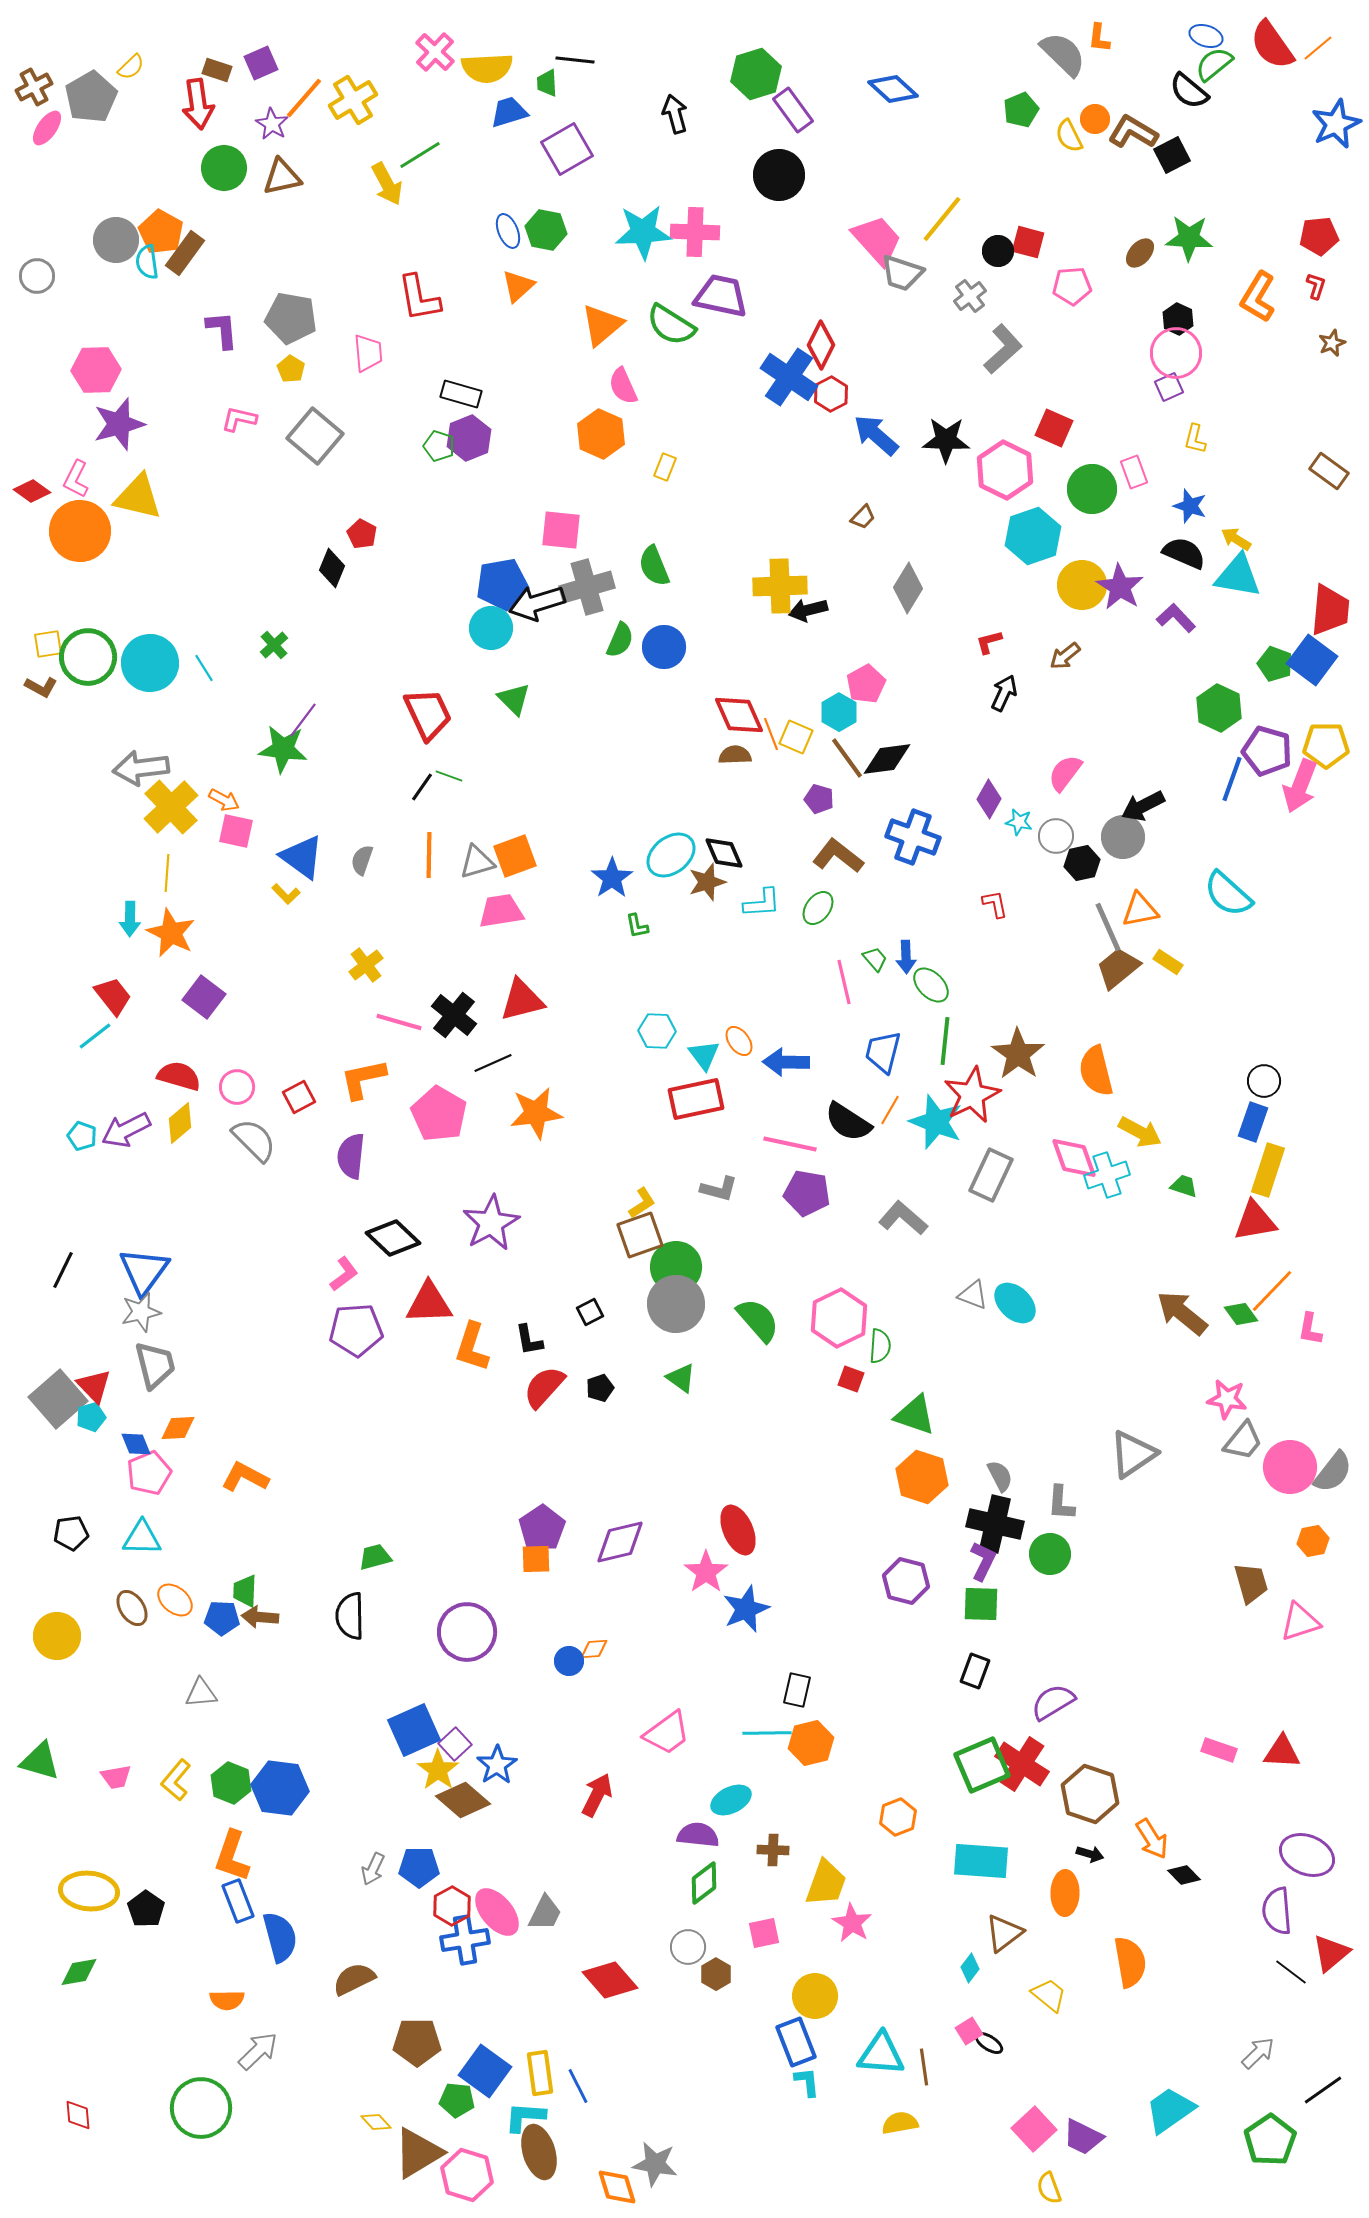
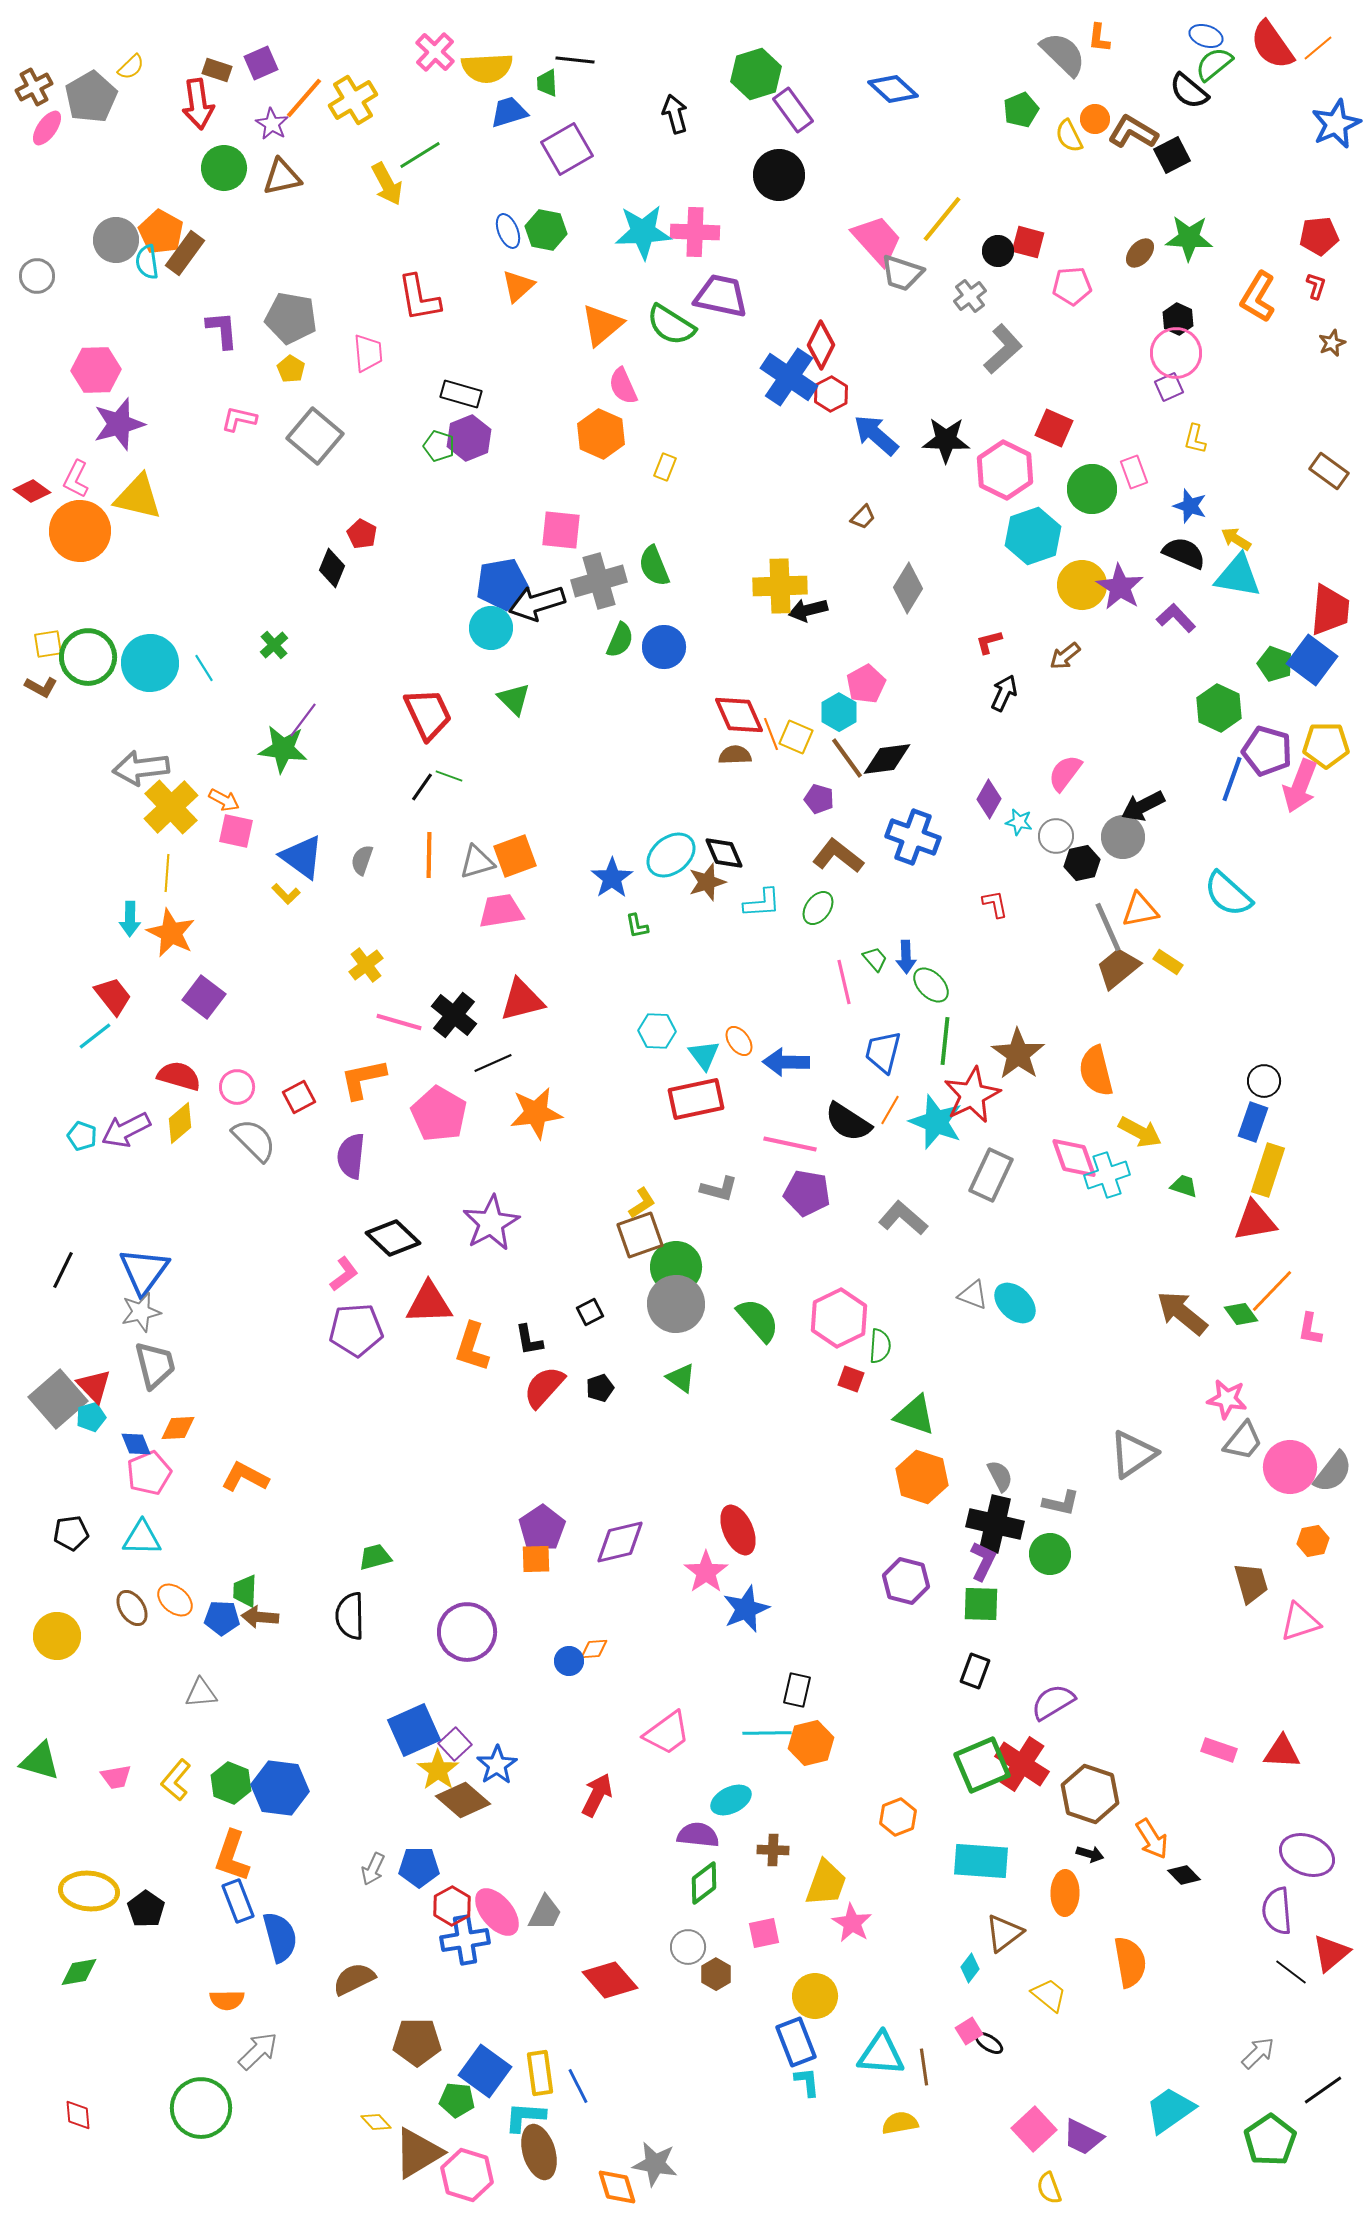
gray cross at (587, 587): moved 12 px right, 6 px up
gray L-shape at (1061, 1503): rotated 81 degrees counterclockwise
